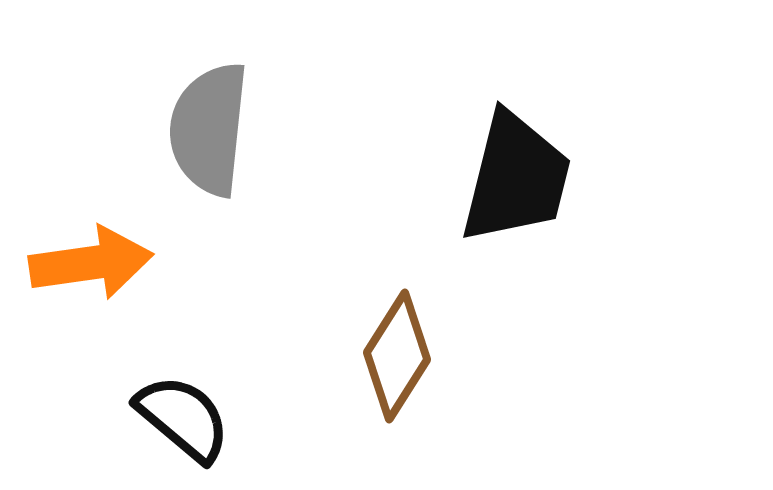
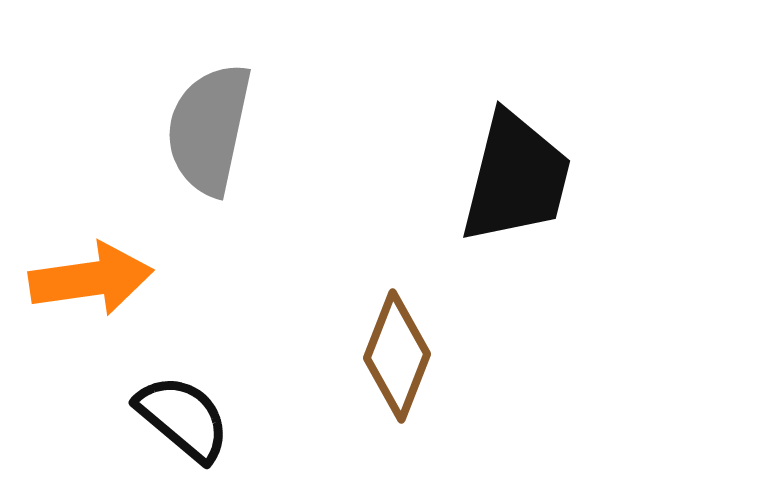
gray semicircle: rotated 6 degrees clockwise
orange arrow: moved 16 px down
brown diamond: rotated 11 degrees counterclockwise
